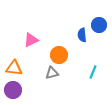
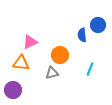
blue circle: moved 1 px left
pink triangle: moved 1 px left, 2 px down
orange circle: moved 1 px right
orange triangle: moved 7 px right, 5 px up
cyan line: moved 3 px left, 3 px up
